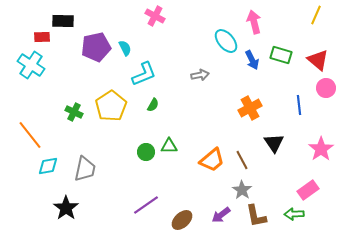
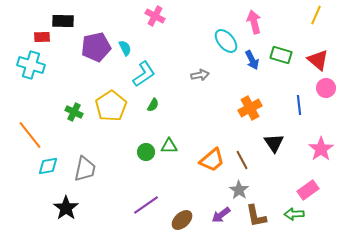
cyan cross: rotated 16 degrees counterclockwise
cyan L-shape: rotated 12 degrees counterclockwise
gray star: moved 3 px left
